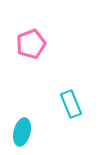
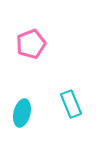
cyan ellipse: moved 19 px up
